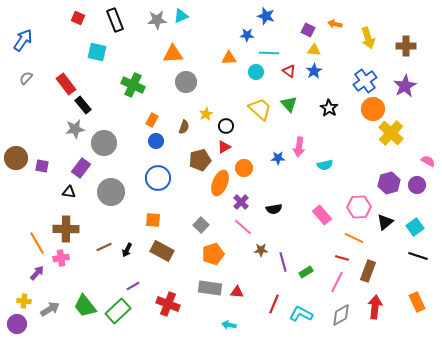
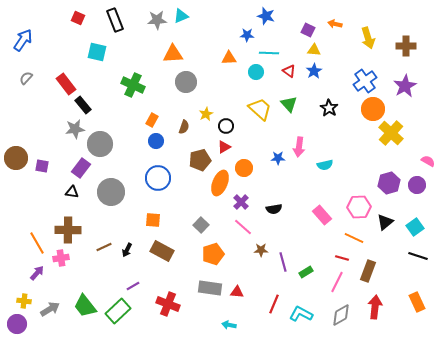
gray circle at (104, 143): moved 4 px left, 1 px down
black triangle at (69, 192): moved 3 px right
brown cross at (66, 229): moved 2 px right, 1 px down
